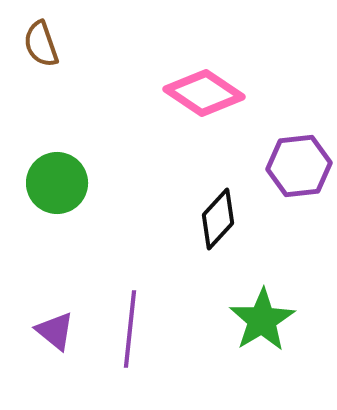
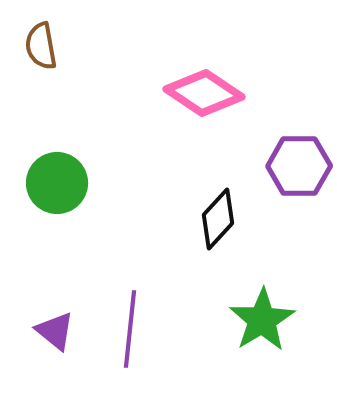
brown semicircle: moved 2 px down; rotated 9 degrees clockwise
purple hexagon: rotated 6 degrees clockwise
